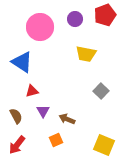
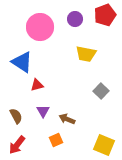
red triangle: moved 5 px right, 6 px up
